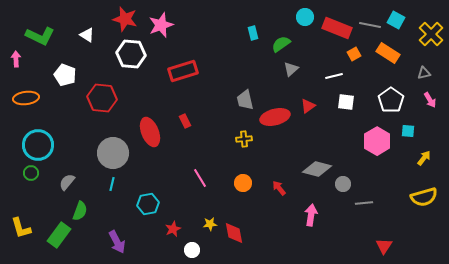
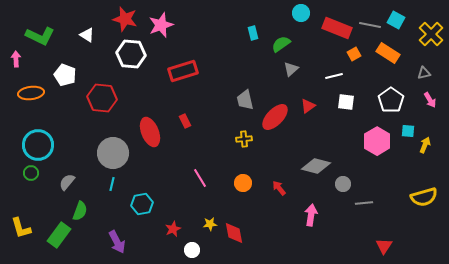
cyan circle at (305, 17): moved 4 px left, 4 px up
orange ellipse at (26, 98): moved 5 px right, 5 px up
red ellipse at (275, 117): rotated 32 degrees counterclockwise
yellow arrow at (424, 158): moved 1 px right, 13 px up; rotated 14 degrees counterclockwise
gray diamond at (317, 169): moved 1 px left, 3 px up
cyan hexagon at (148, 204): moved 6 px left
